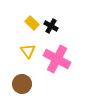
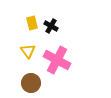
yellow rectangle: rotated 32 degrees clockwise
pink cross: moved 1 px down
brown circle: moved 9 px right, 1 px up
